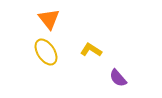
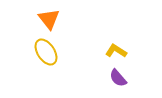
yellow L-shape: moved 25 px right, 1 px down
